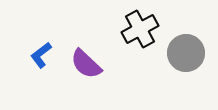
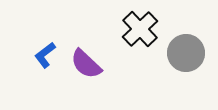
black cross: rotated 15 degrees counterclockwise
blue L-shape: moved 4 px right
